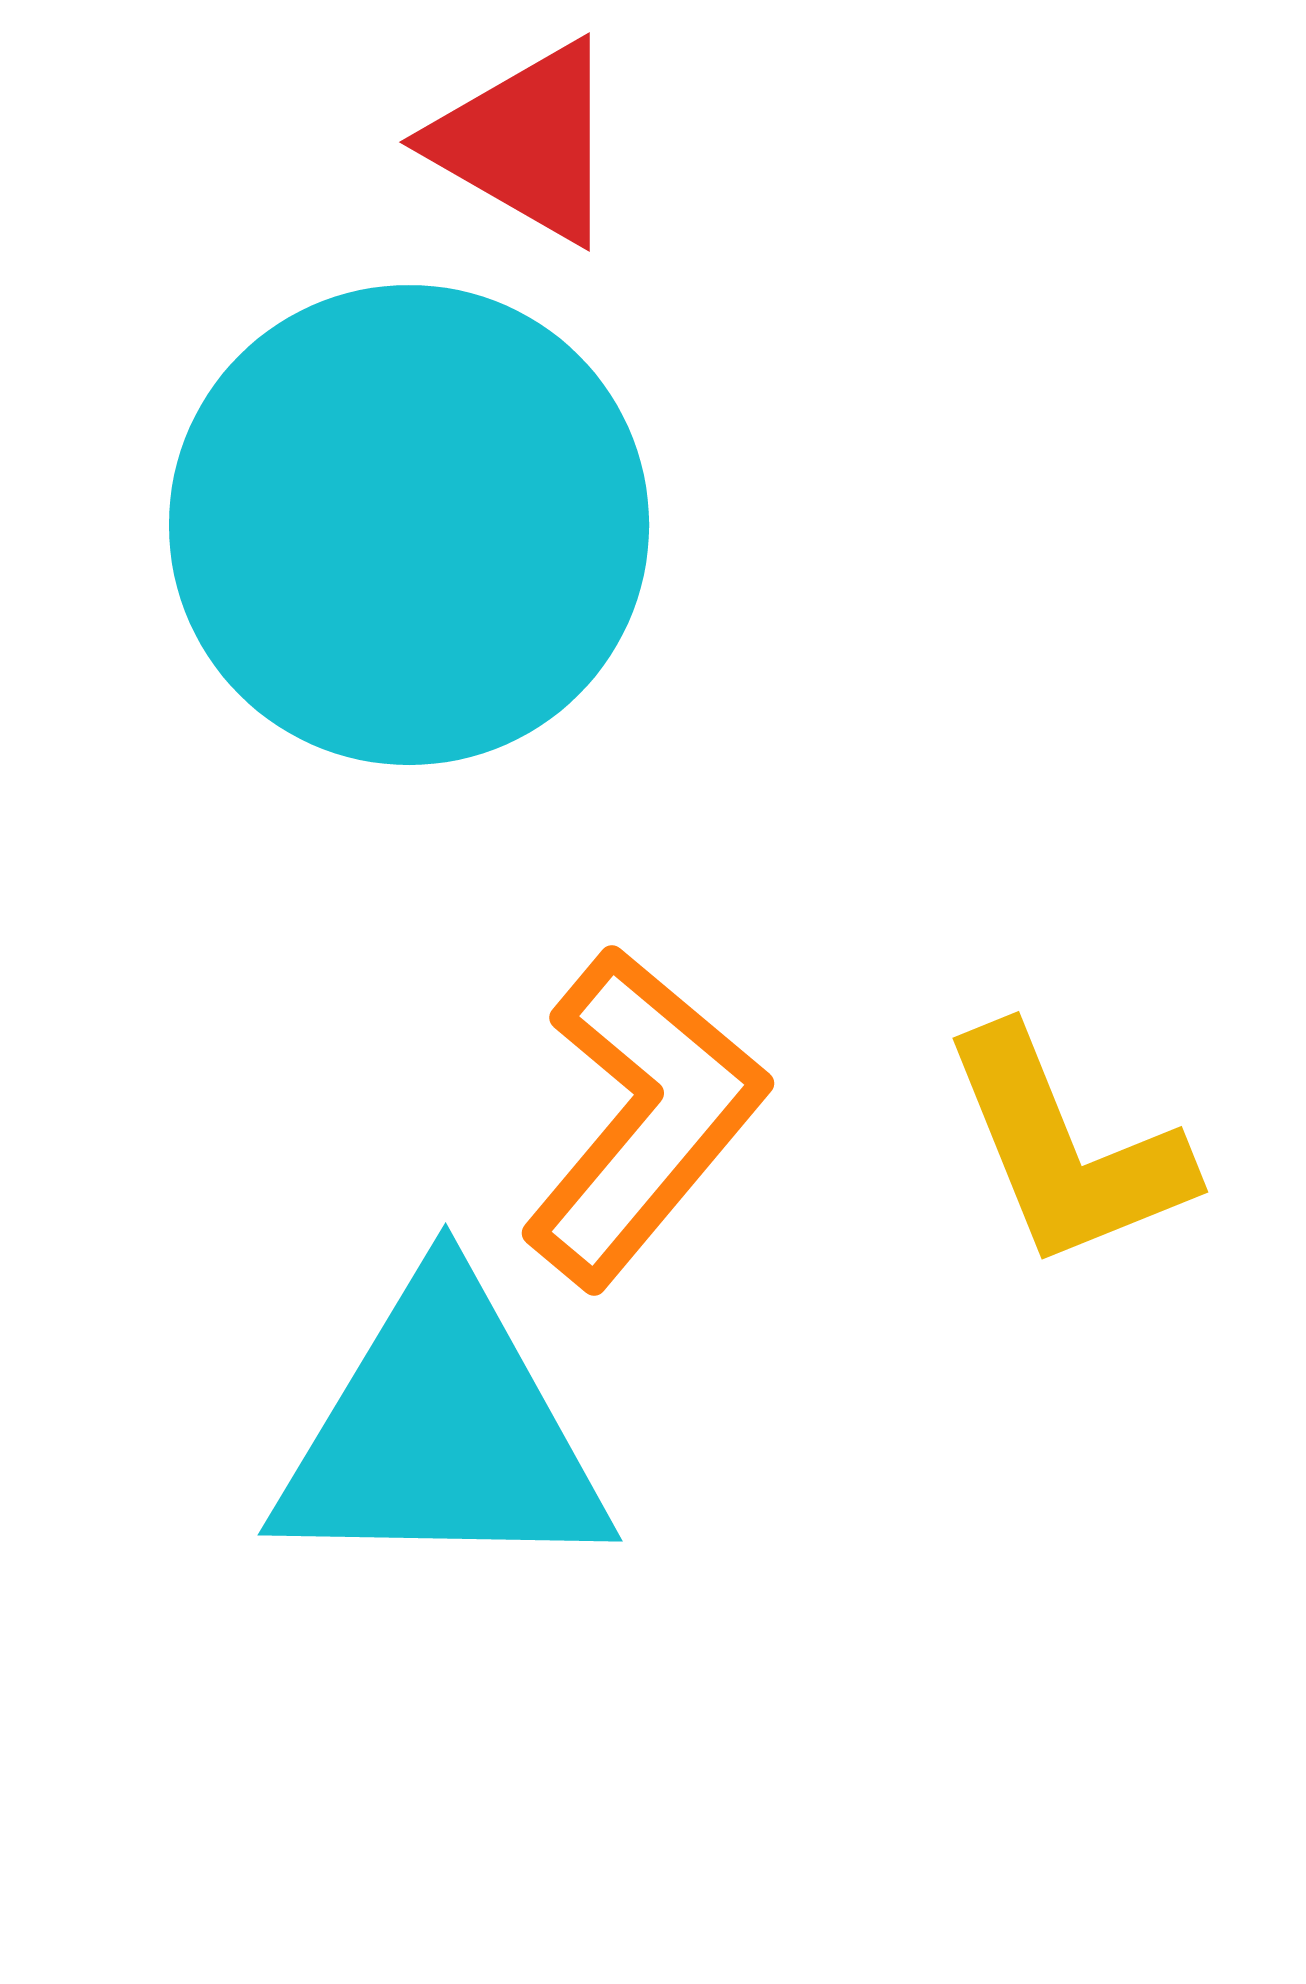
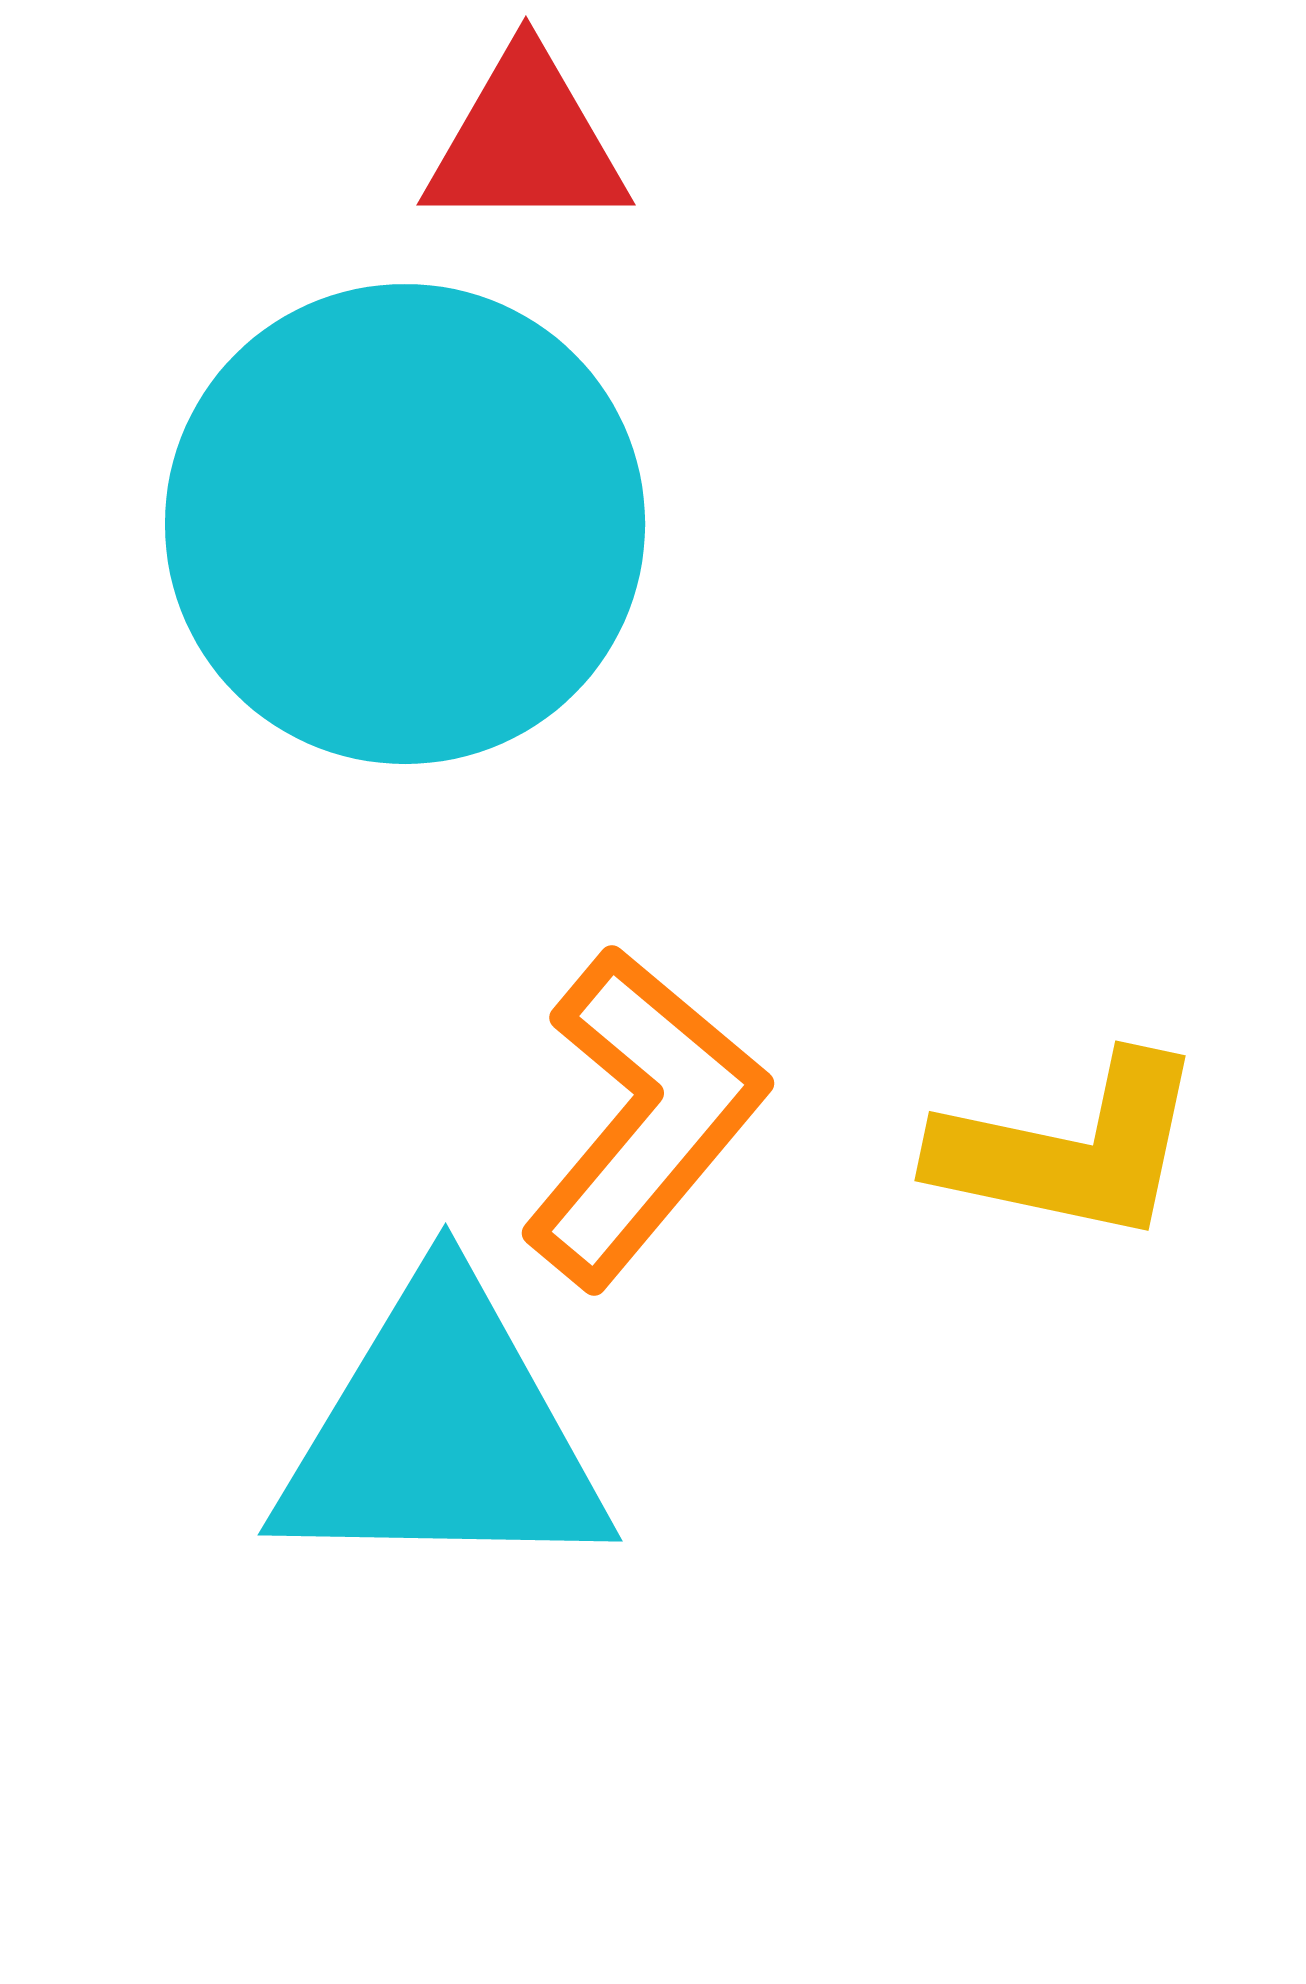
red triangle: rotated 30 degrees counterclockwise
cyan circle: moved 4 px left, 1 px up
yellow L-shape: moved 4 px right; rotated 56 degrees counterclockwise
